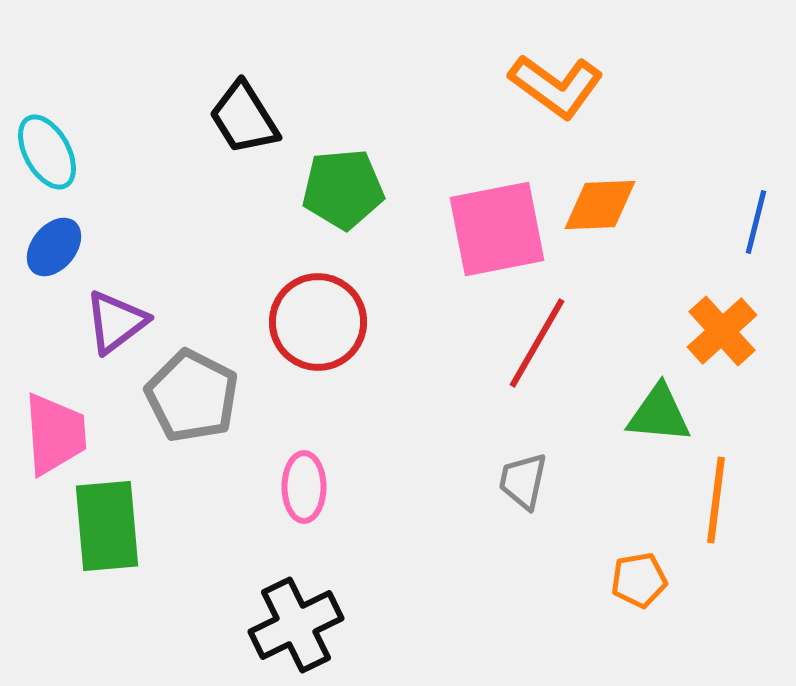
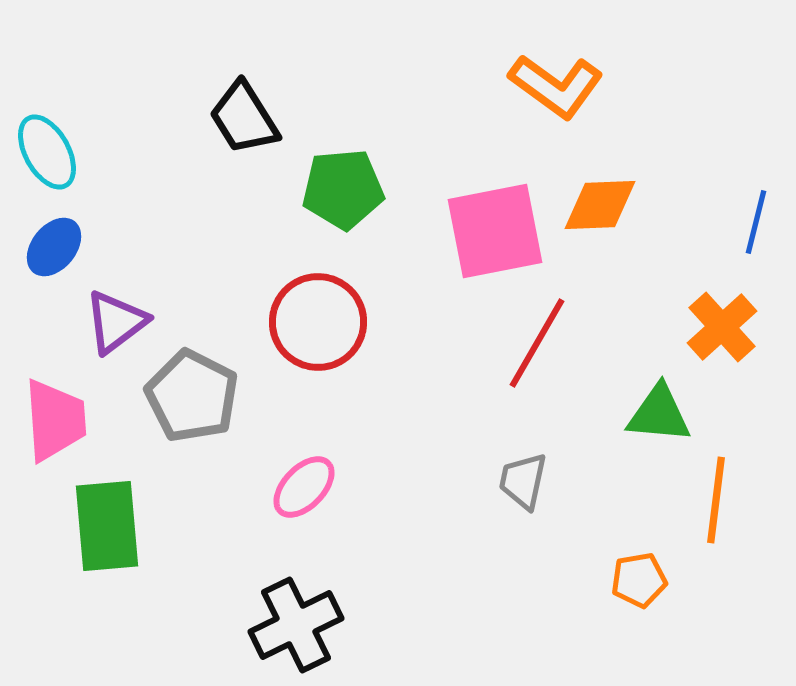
pink square: moved 2 px left, 2 px down
orange cross: moved 4 px up
pink trapezoid: moved 14 px up
pink ellipse: rotated 44 degrees clockwise
